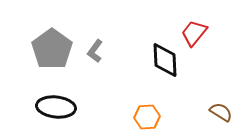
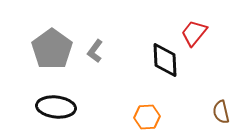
brown semicircle: rotated 135 degrees counterclockwise
